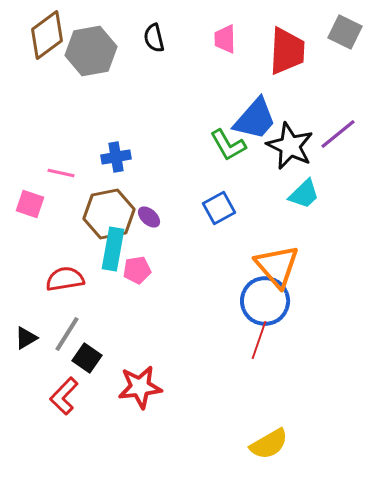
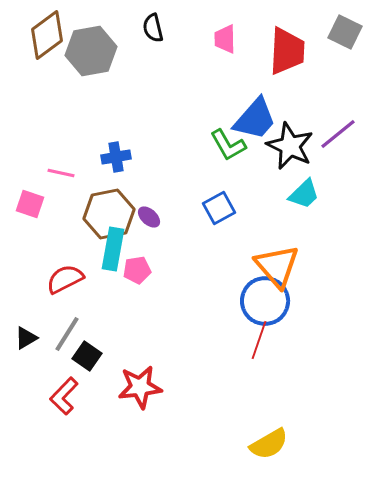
black semicircle: moved 1 px left, 10 px up
red semicircle: rotated 18 degrees counterclockwise
black square: moved 2 px up
